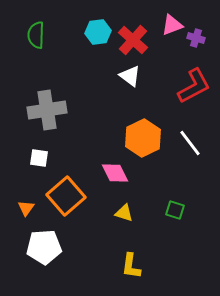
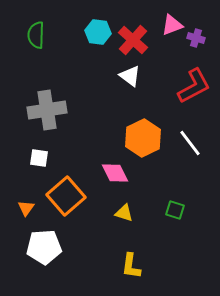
cyan hexagon: rotated 15 degrees clockwise
